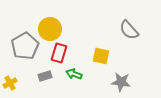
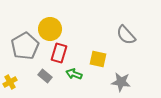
gray semicircle: moved 3 px left, 5 px down
yellow square: moved 3 px left, 3 px down
gray rectangle: rotated 56 degrees clockwise
yellow cross: moved 1 px up
